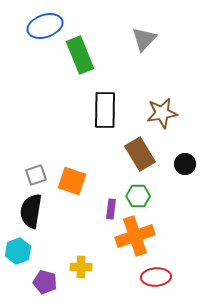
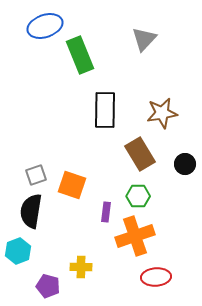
orange square: moved 4 px down
purple rectangle: moved 5 px left, 3 px down
purple pentagon: moved 3 px right, 4 px down
